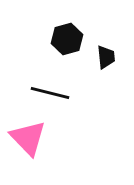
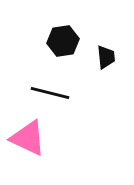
black hexagon: moved 4 px left, 2 px down; rotated 8 degrees clockwise
pink triangle: rotated 21 degrees counterclockwise
